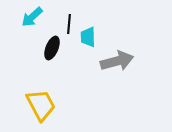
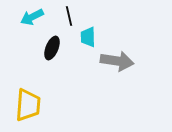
cyan arrow: rotated 15 degrees clockwise
black line: moved 8 px up; rotated 18 degrees counterclockwise
gray arrow: rotated 24 degrees clockwise
yellow trapezoid: moved 13 px left; rotated 32 degrees clockwise
